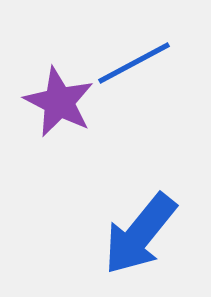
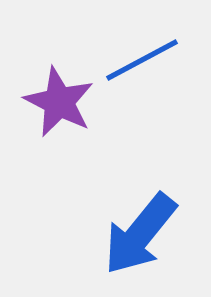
blue line: moved 8 px right, 3 px up
